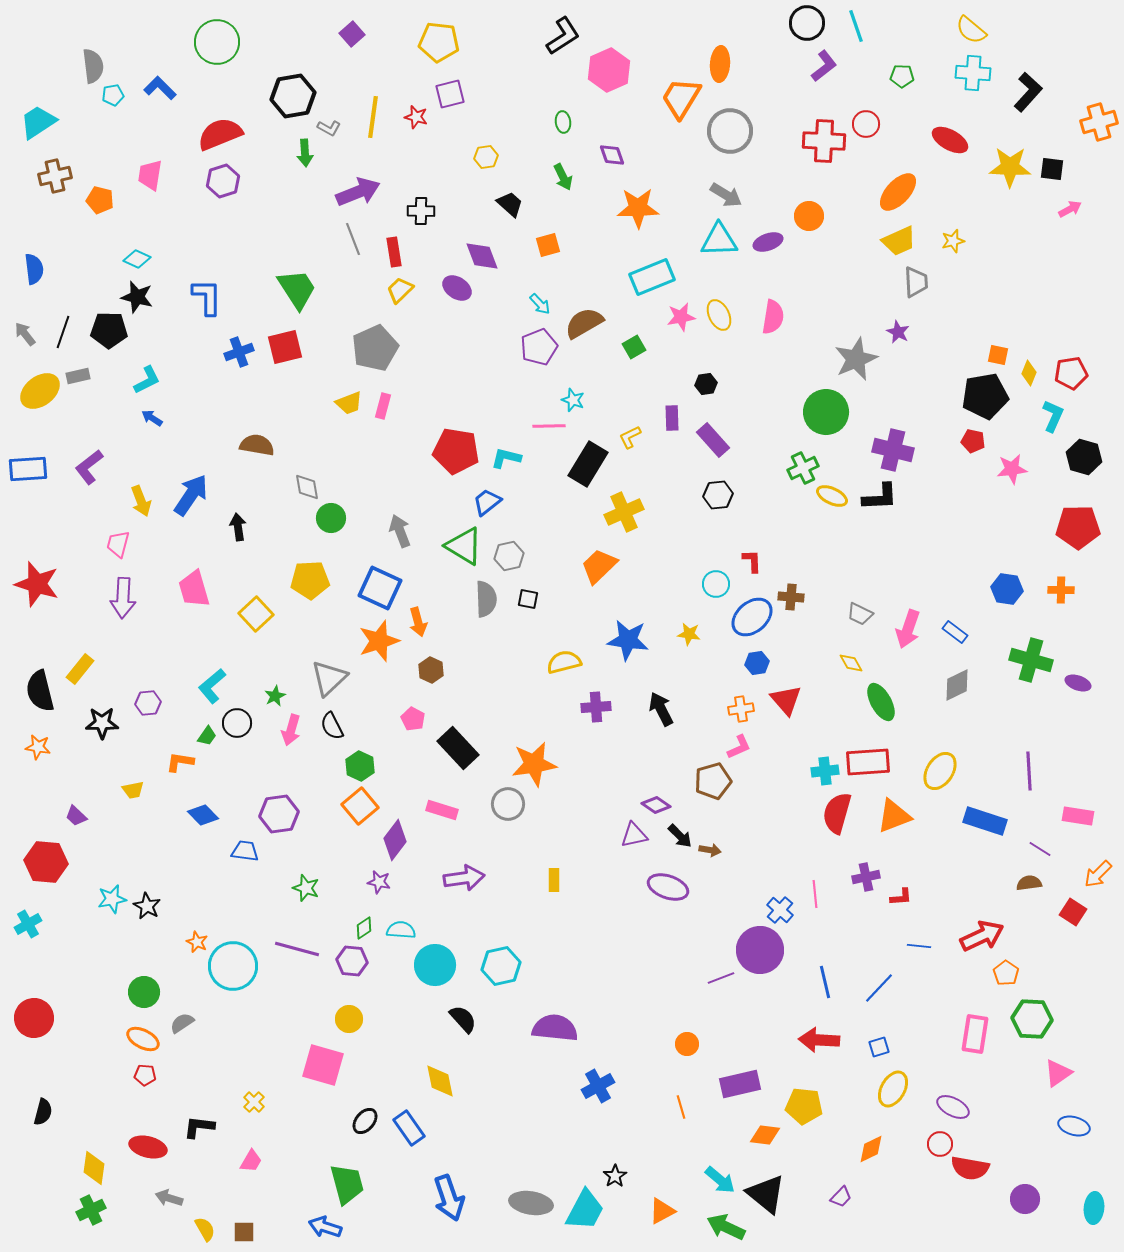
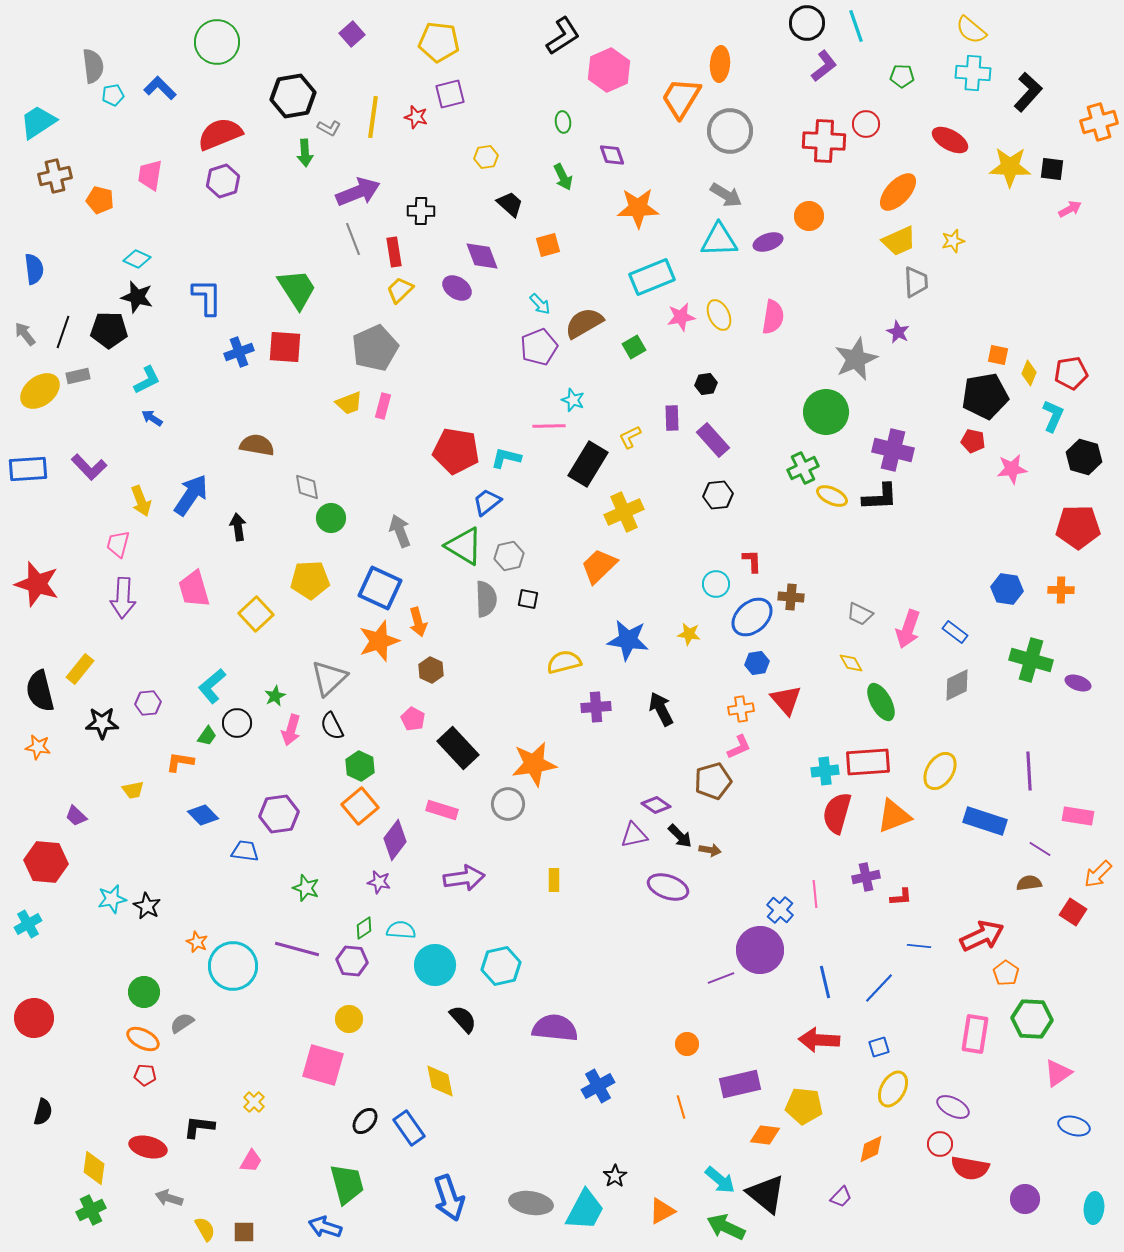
red square at (285, 347): rotated 18 degrees clockwise
purple L-shape at (89, 467): rotated 96 degrees counterclockwise
